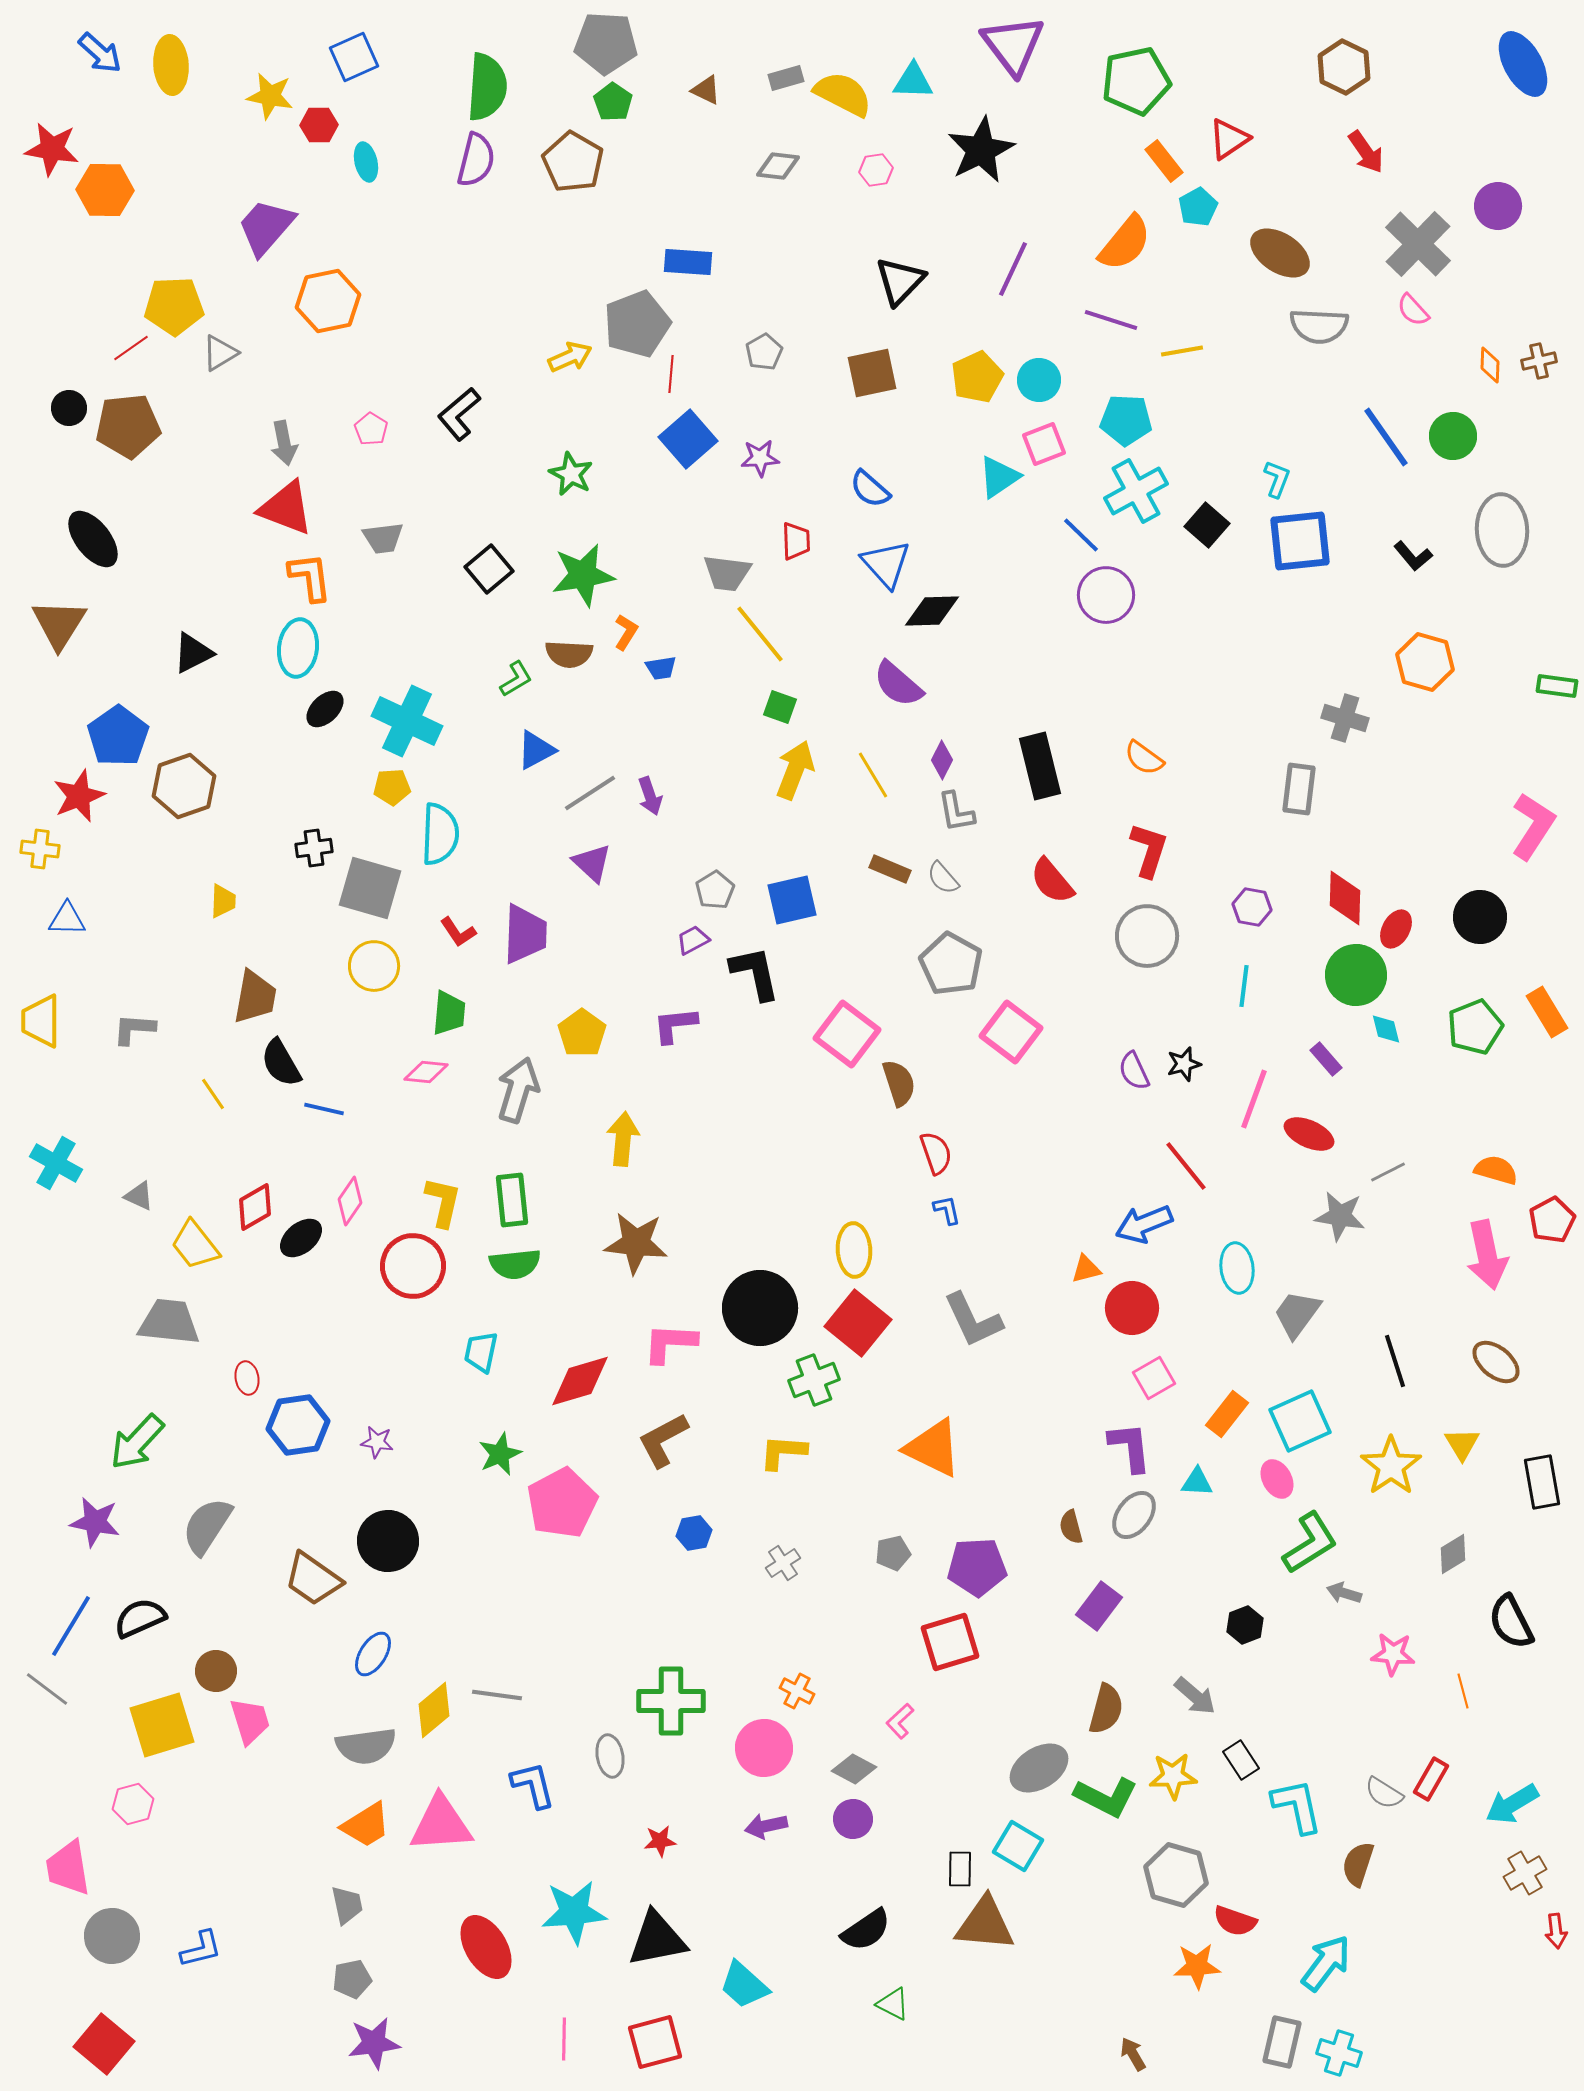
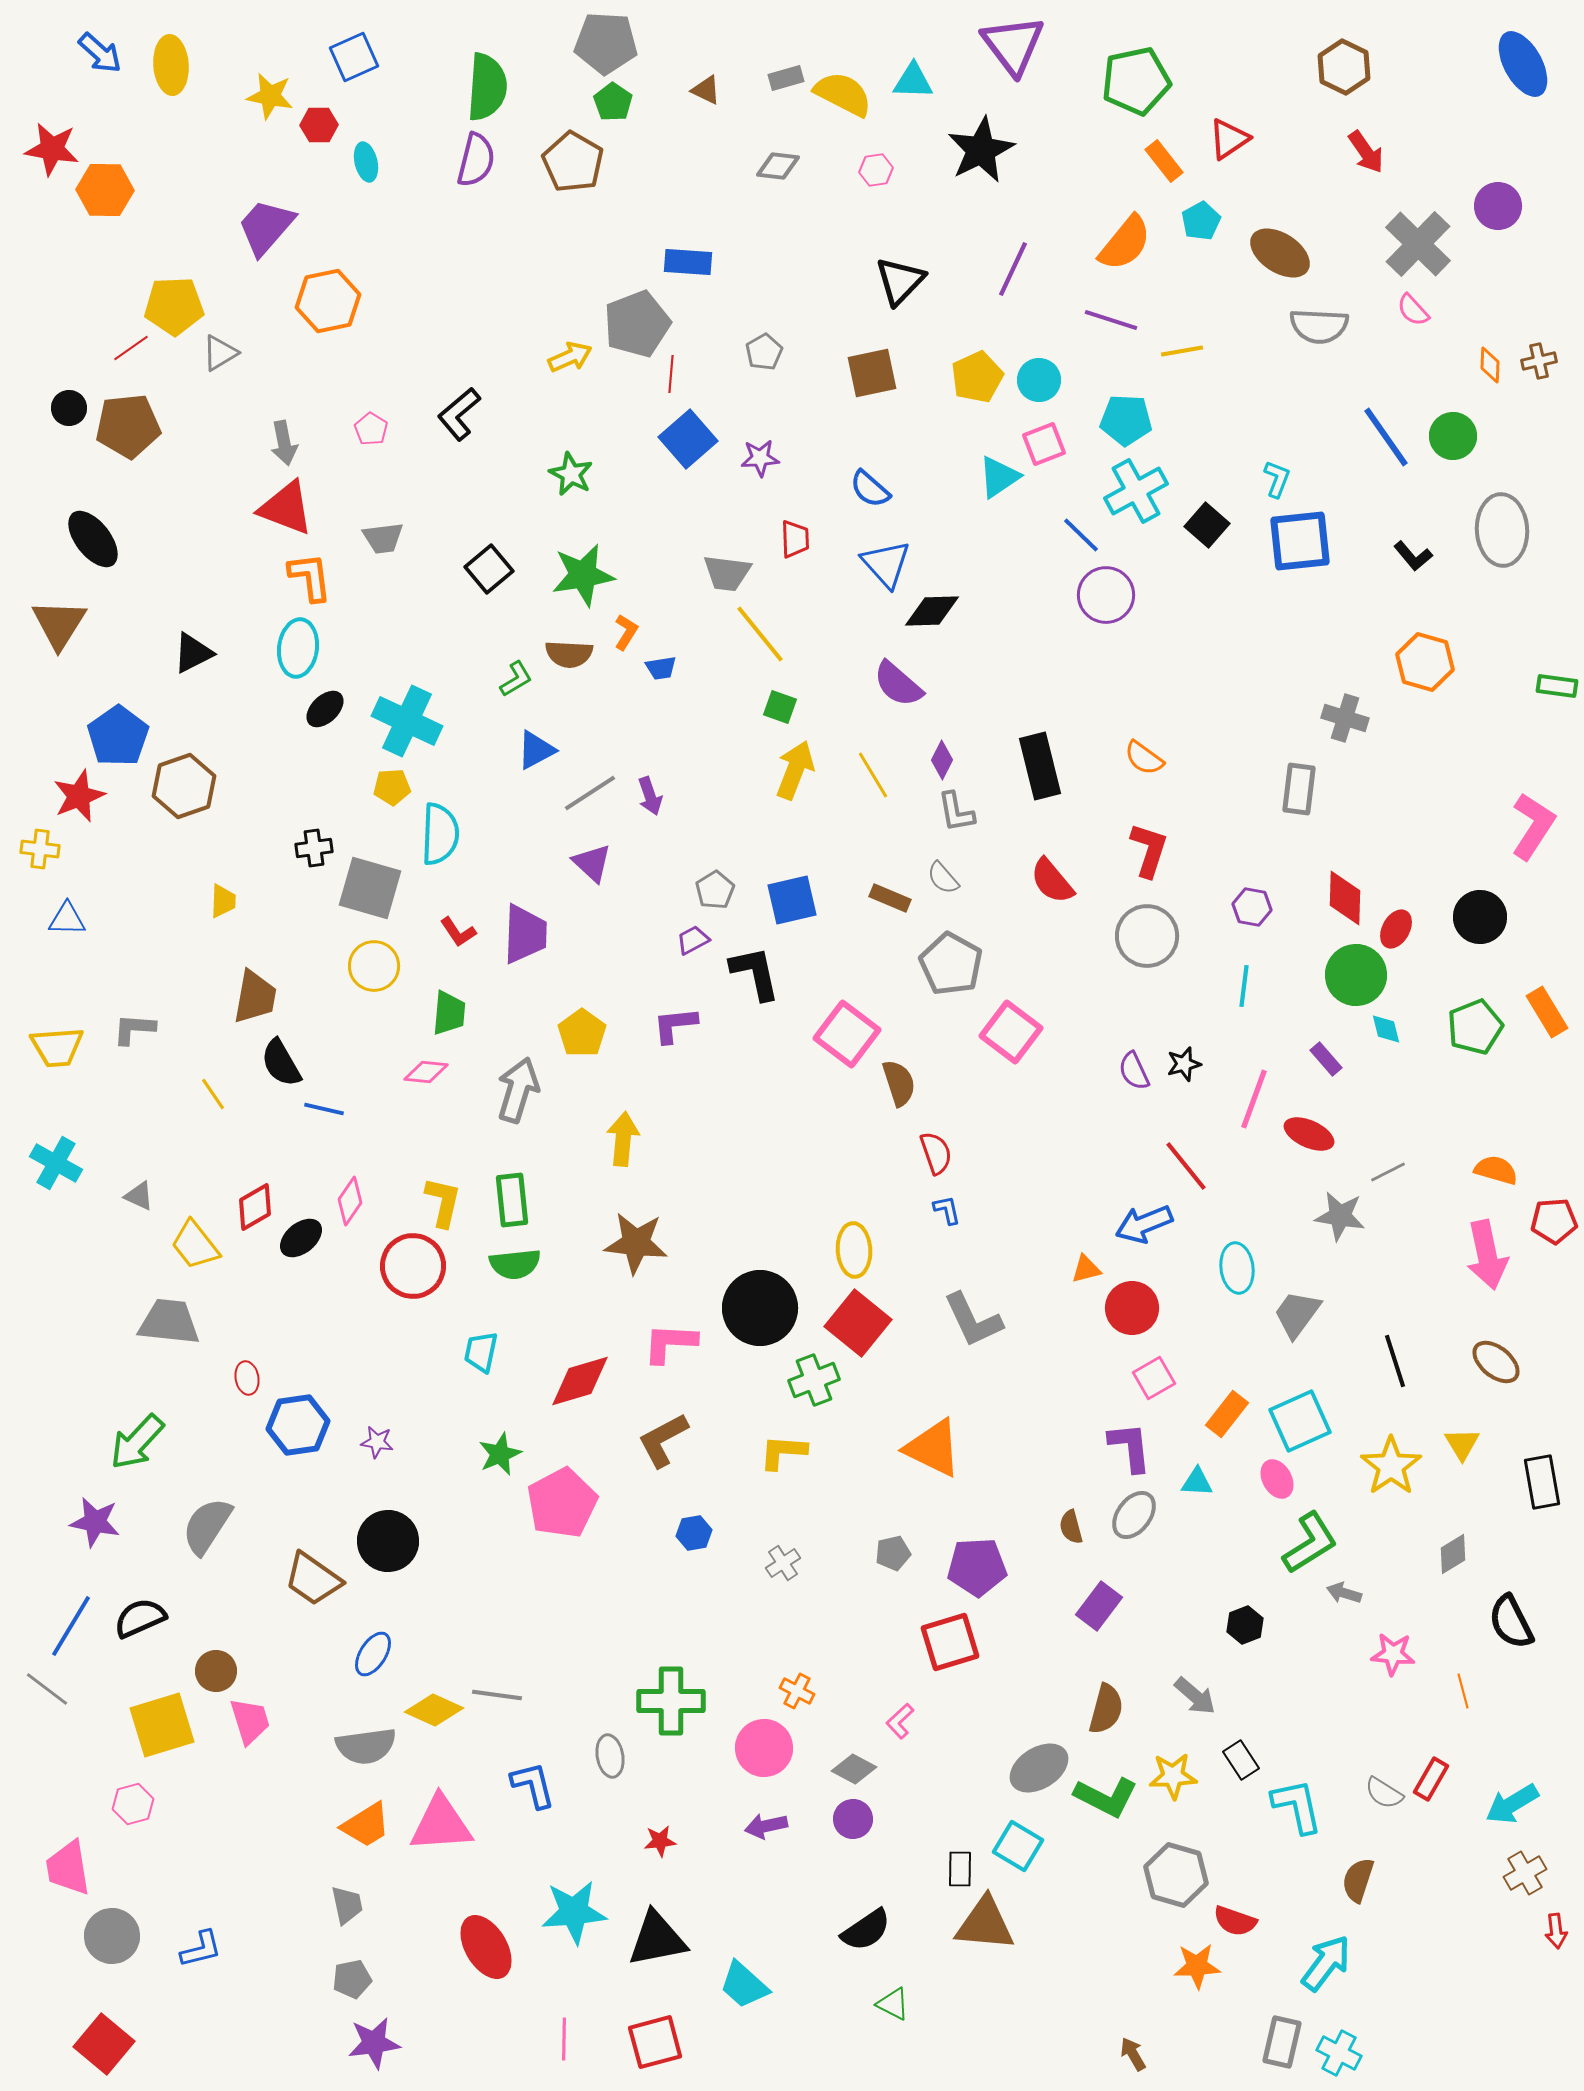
cyan pentagon at (1198, 207): moved 3 px right, 14 px down
red trapezoid at (796, 541): moved 1 px left, 2 px up
brown rectangle at (890, 869): moved 29 px down
yellow trapezoid at (41, 1021): moved 16 px right, 26 px down; rotated 94 degrees counterclockwise
red pentagon at (1552, 1220): moved 2 px right, 1 px down; rotated 24 degrees clockwise
yellow diamond at (434, 1710): rotated 64 degrees clockwise
brown semicircle at (1358, 1864): moved 16 px down
cyan cross at (1339, 2053): rotated 9 degrees clockwise
